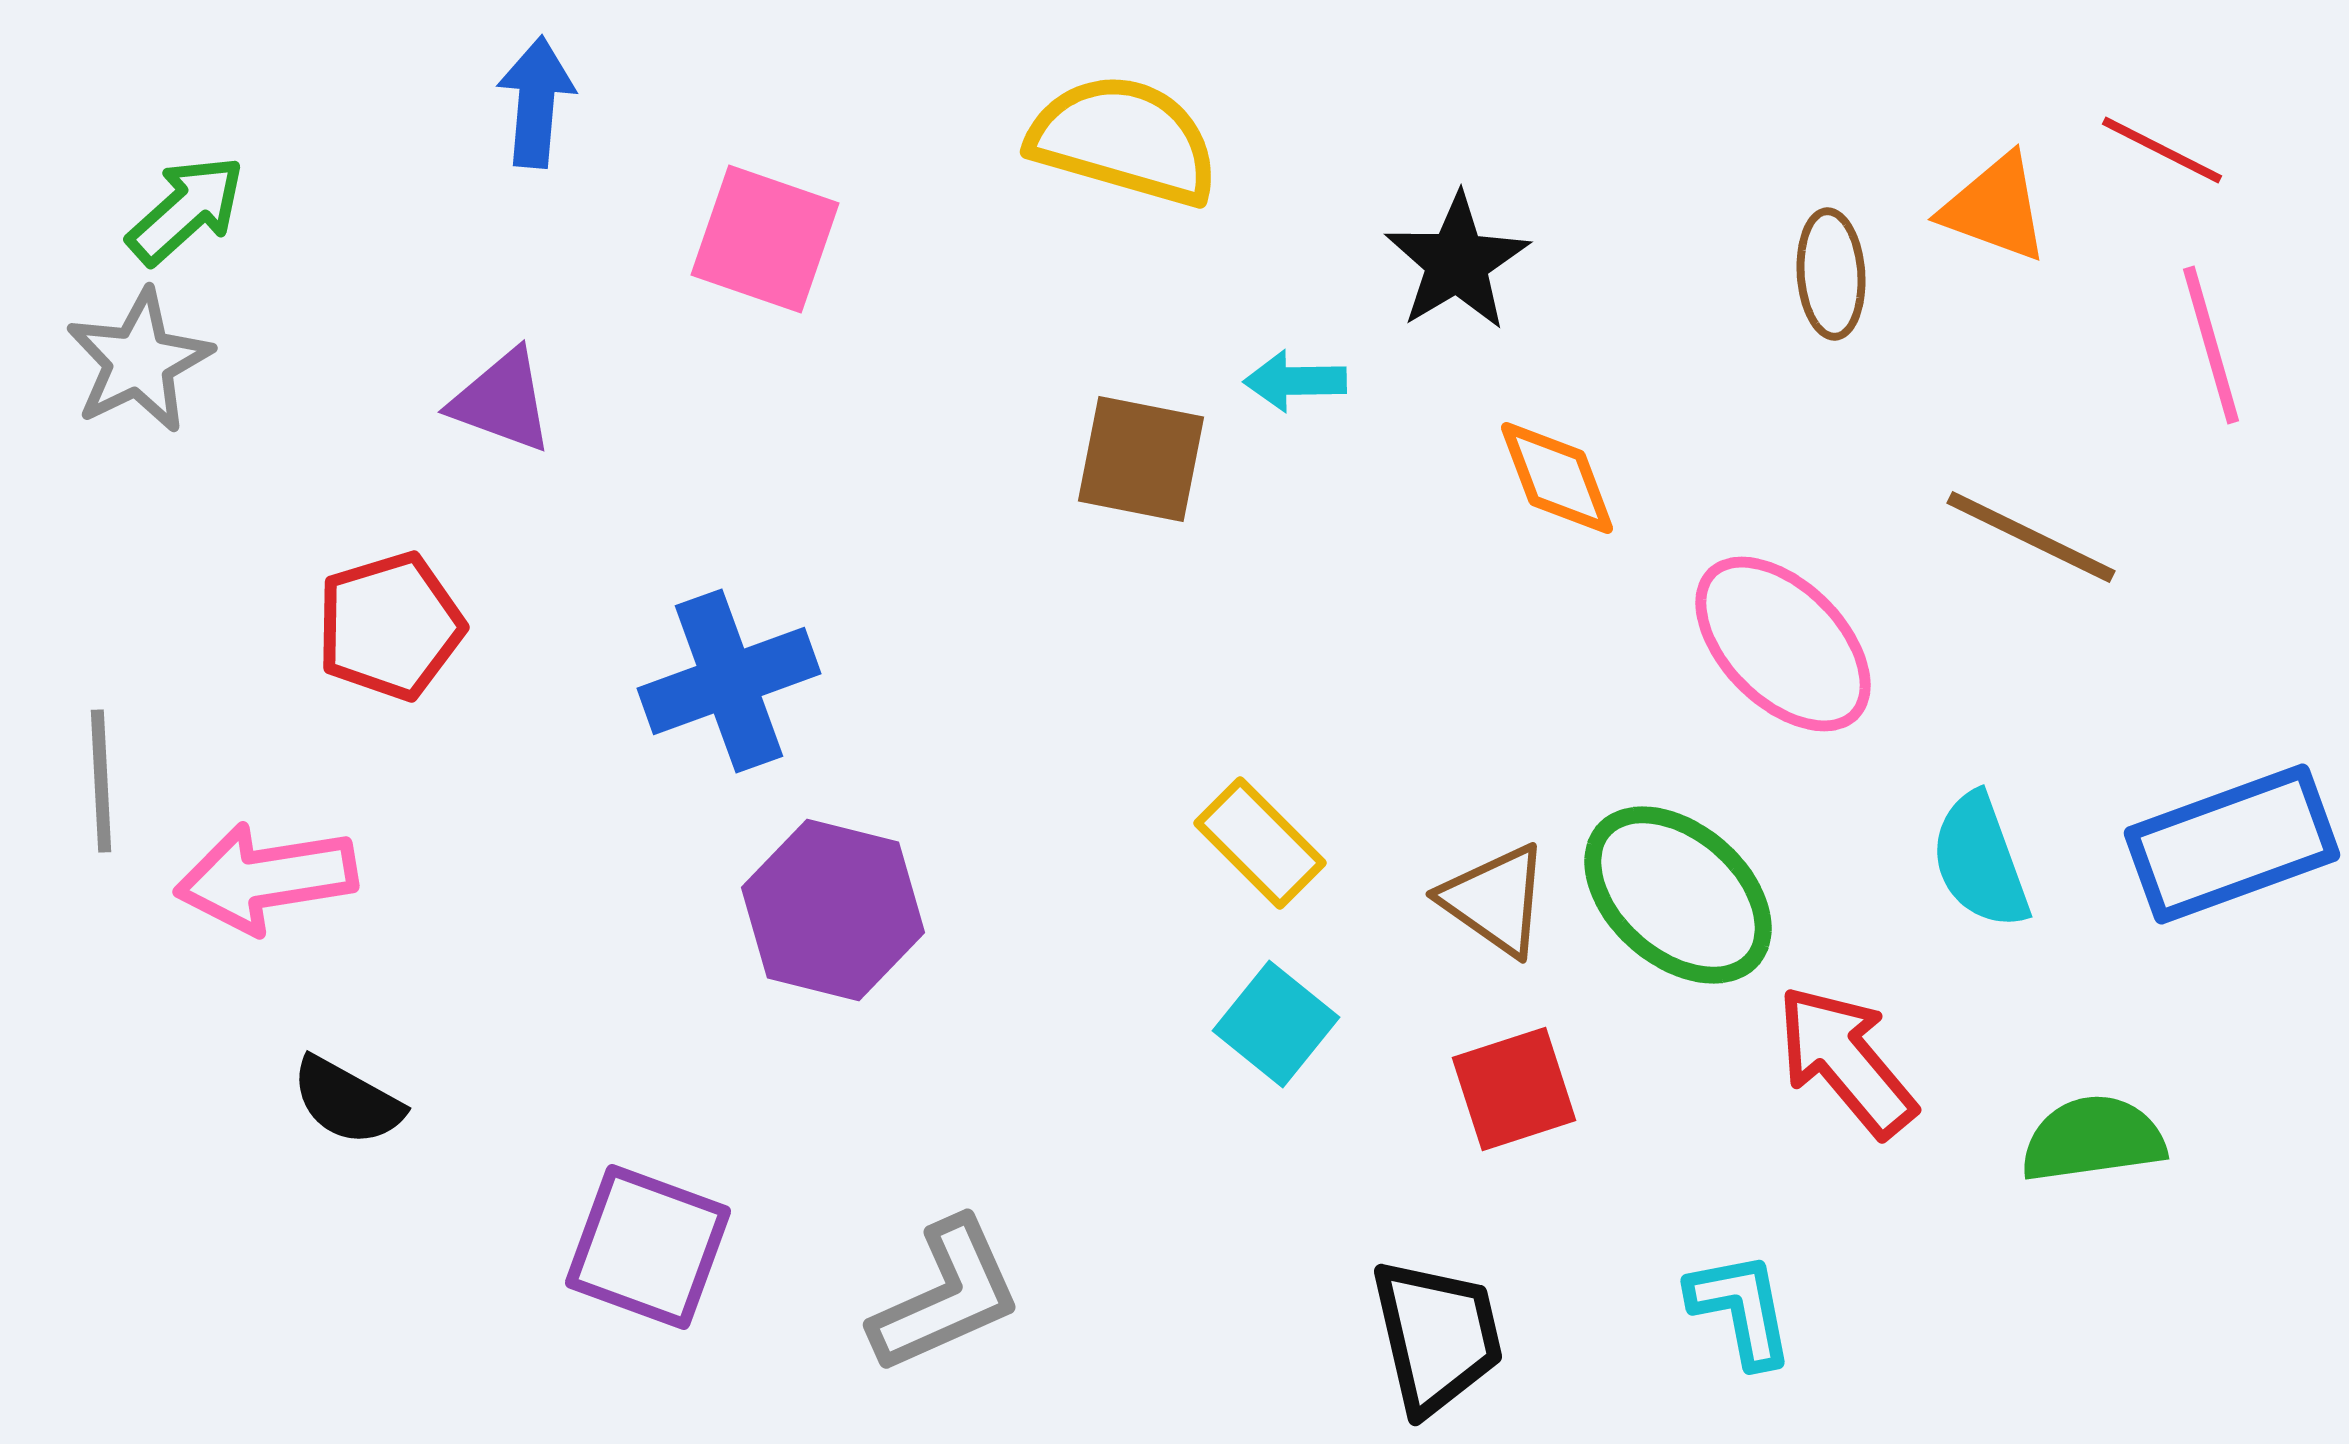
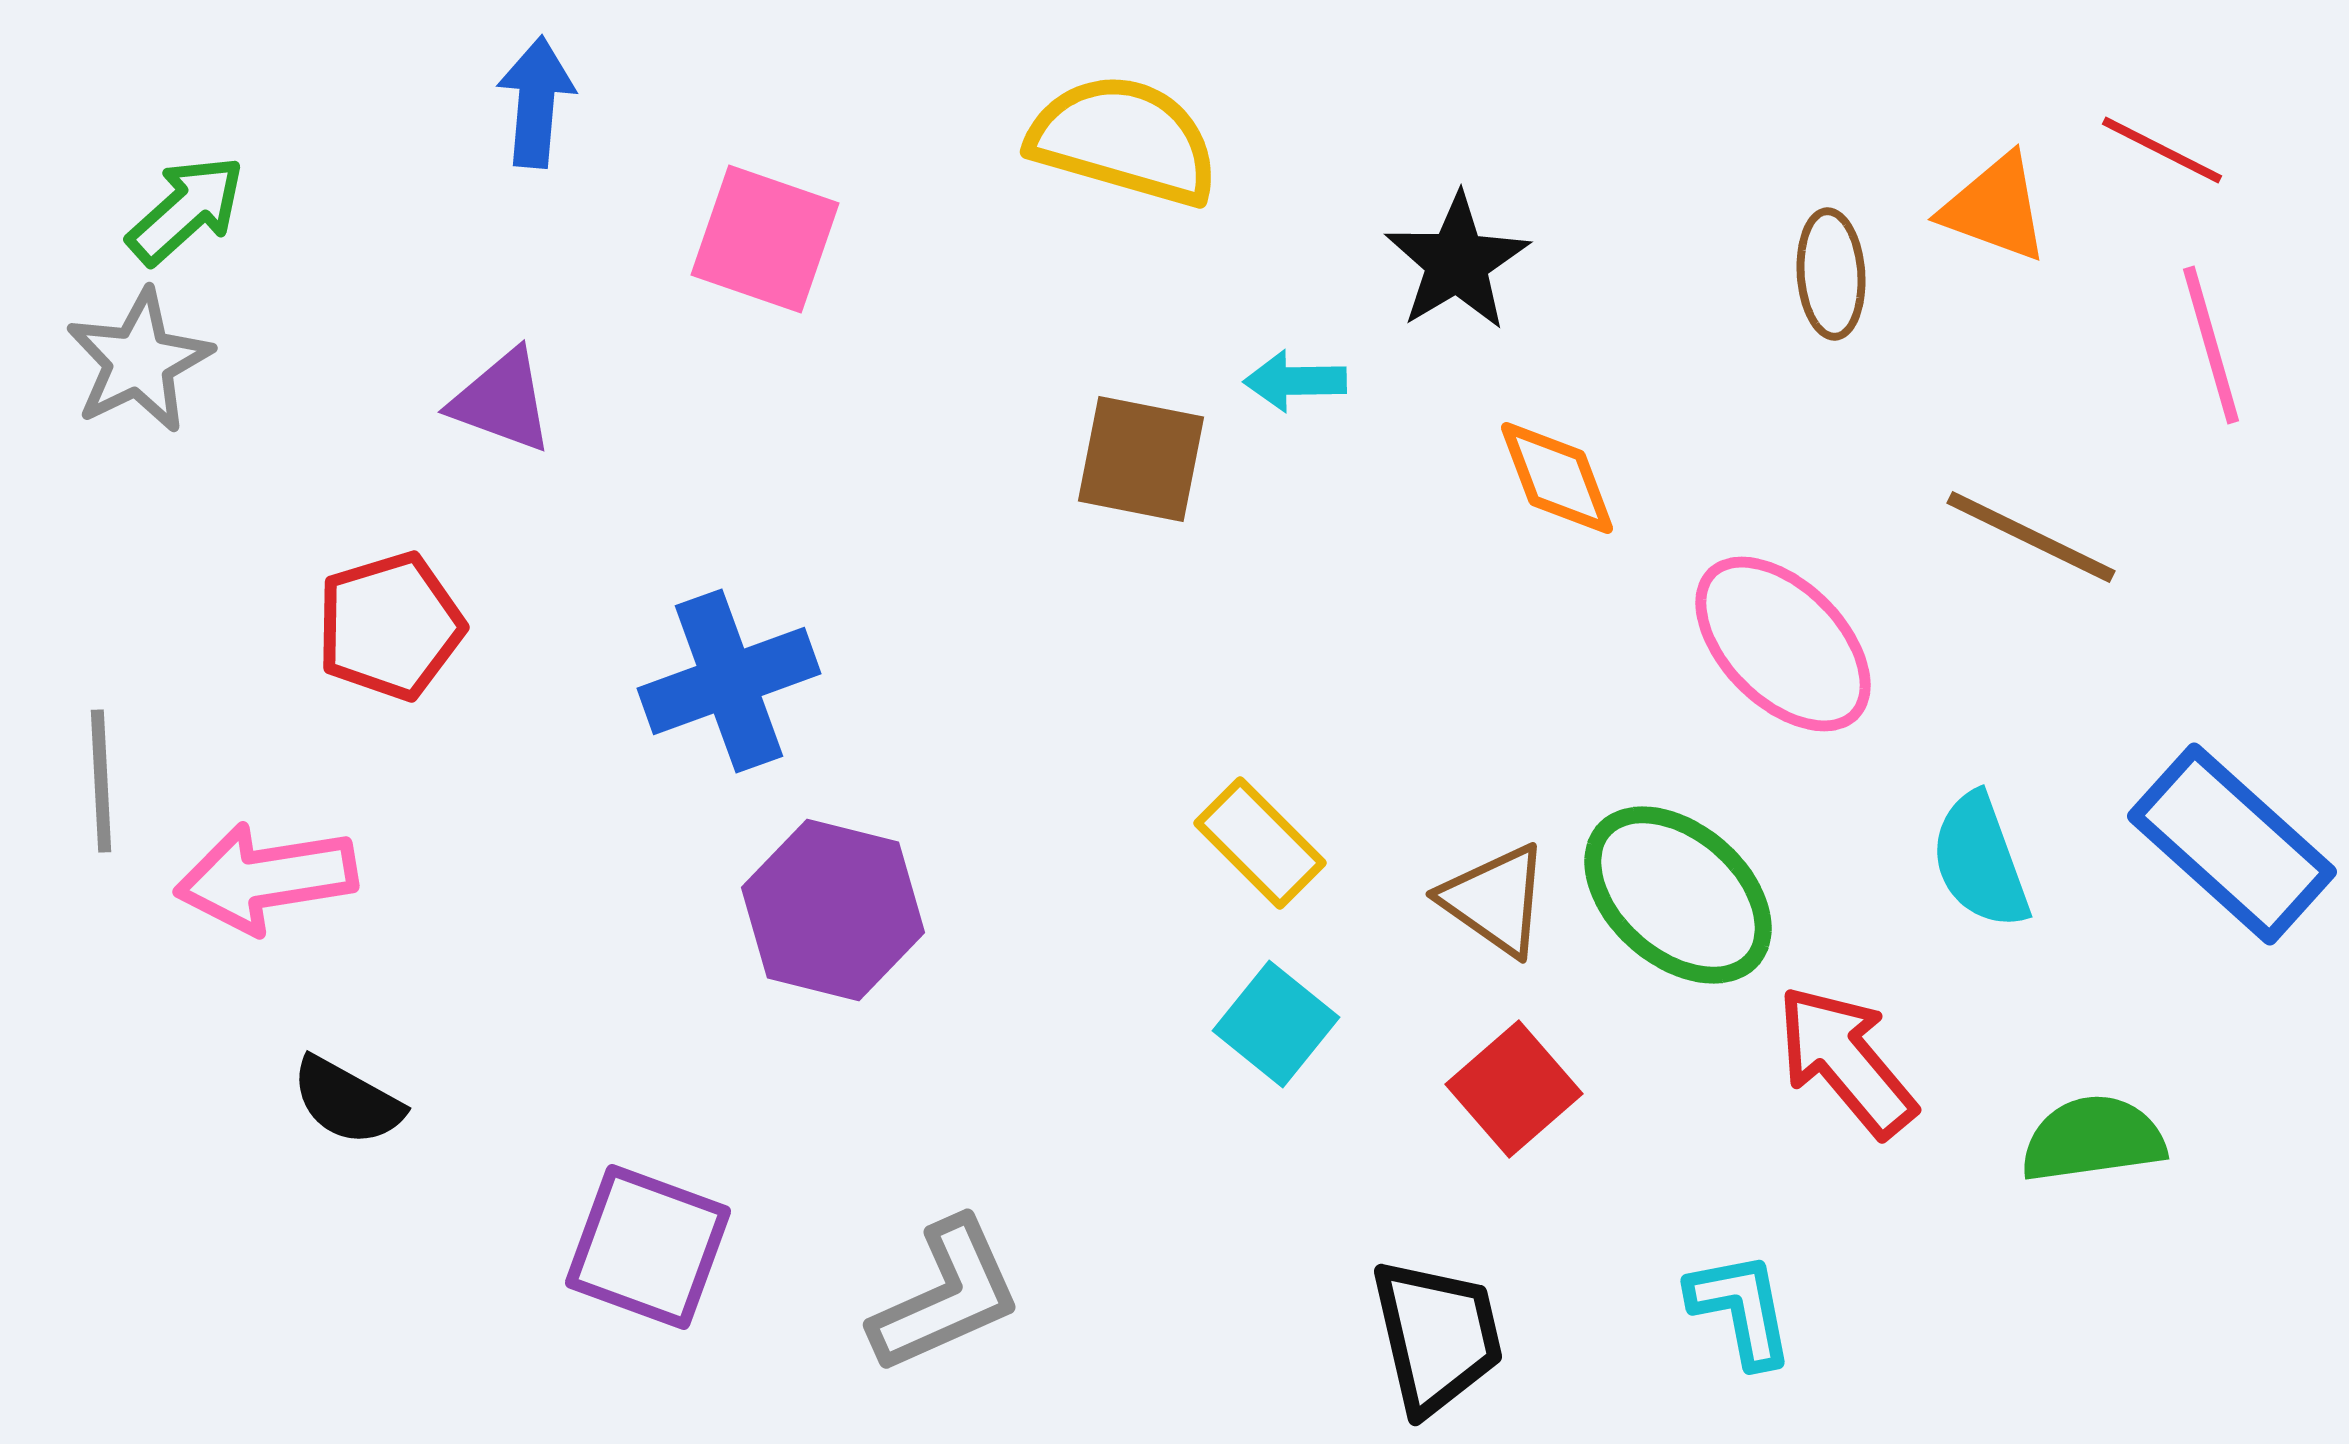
blue rectangle: rotated 62 degrees clockwise
red square: rotated 23 degrees counterclockwise
